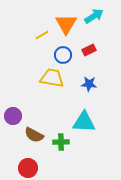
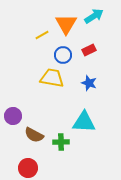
blue star: moved 1 px up; rotated 14 degrees clockwise
